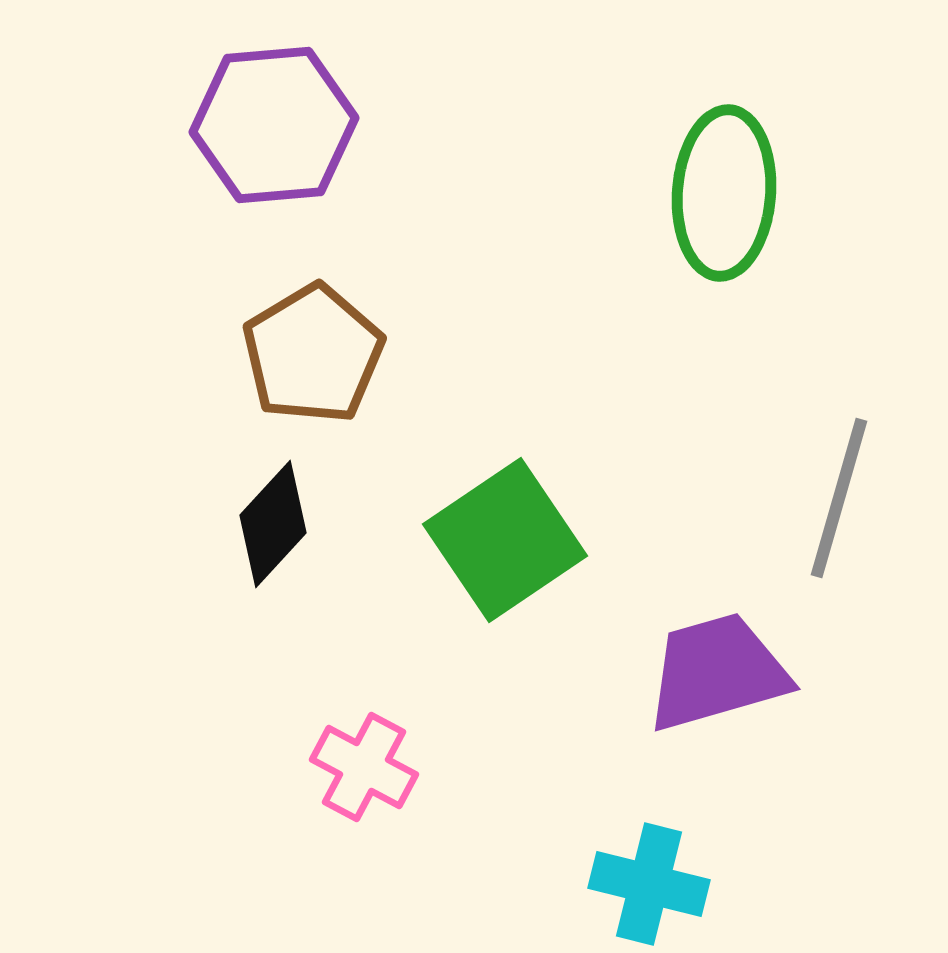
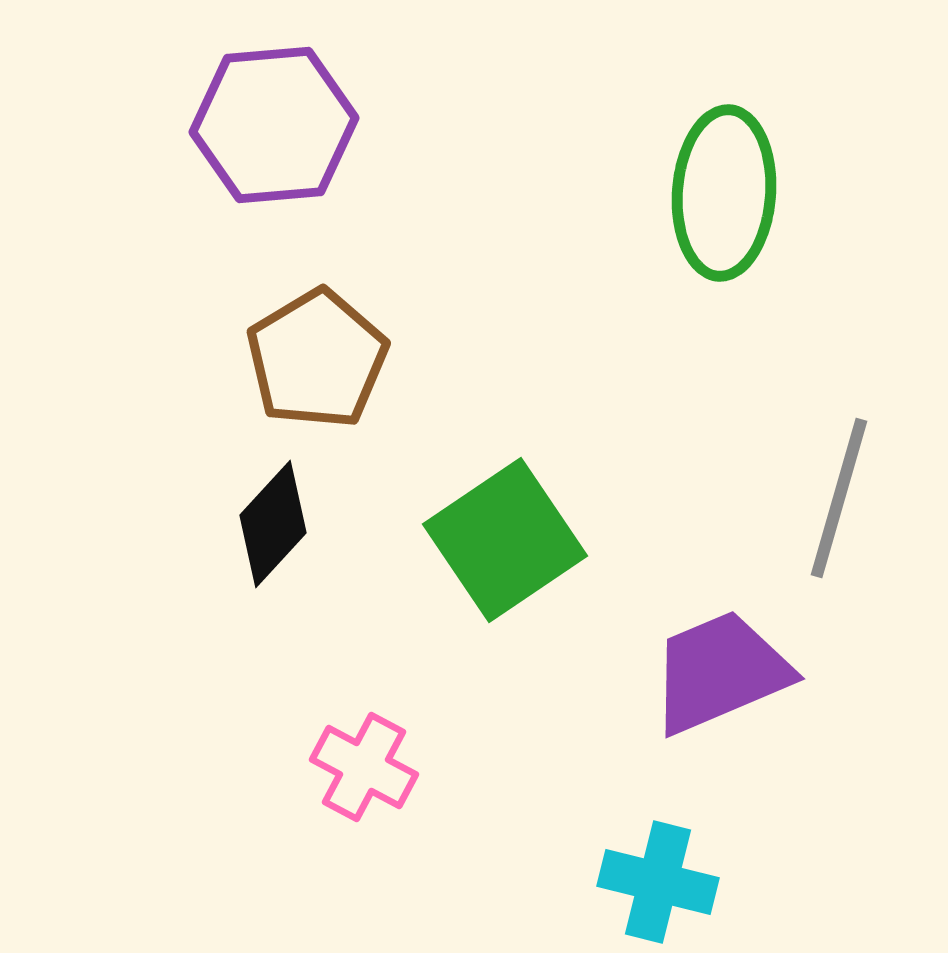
brown pentagon: moved 4 px right, 5 px down
purple trapezoid: moved 3 px right; rotated 7 degrees counterclockwise
cyan cross: moved 9 px right, 2 px up
